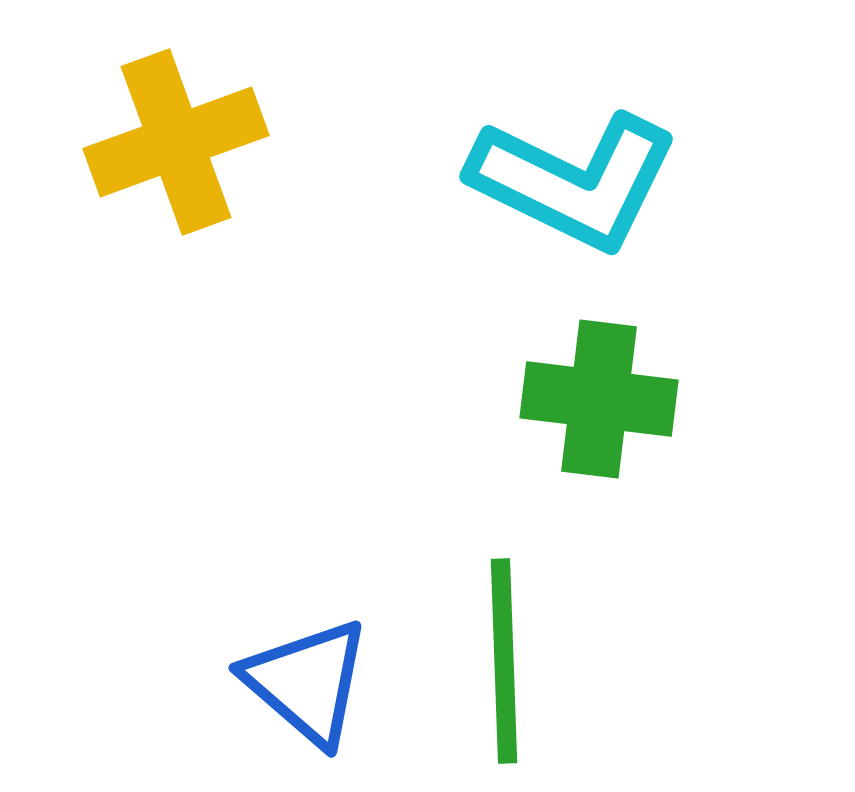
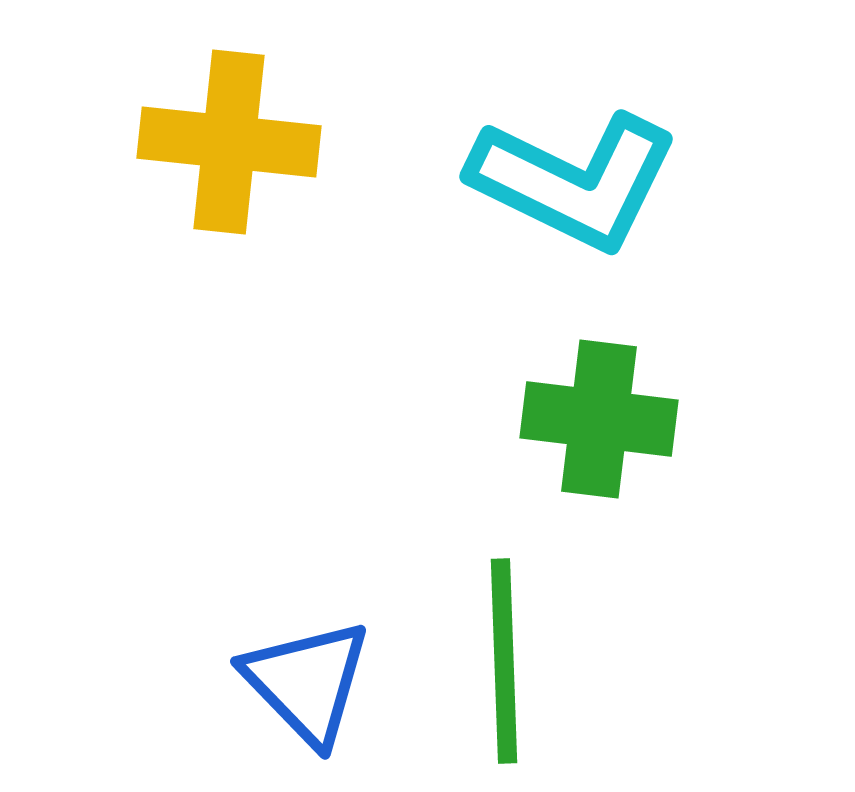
yellow cross: moved 53 px right; rotated 26 degrees clockwise
green cross: moved 20 px down
blue triangle: rotated 5 degrees clockwise
